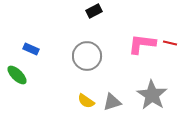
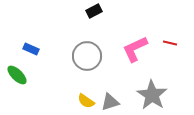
pink L-shape: moved 7 px left, 5 px down; rotated 32 degrees counterclockwise
gray triangle: moved 2 px left
